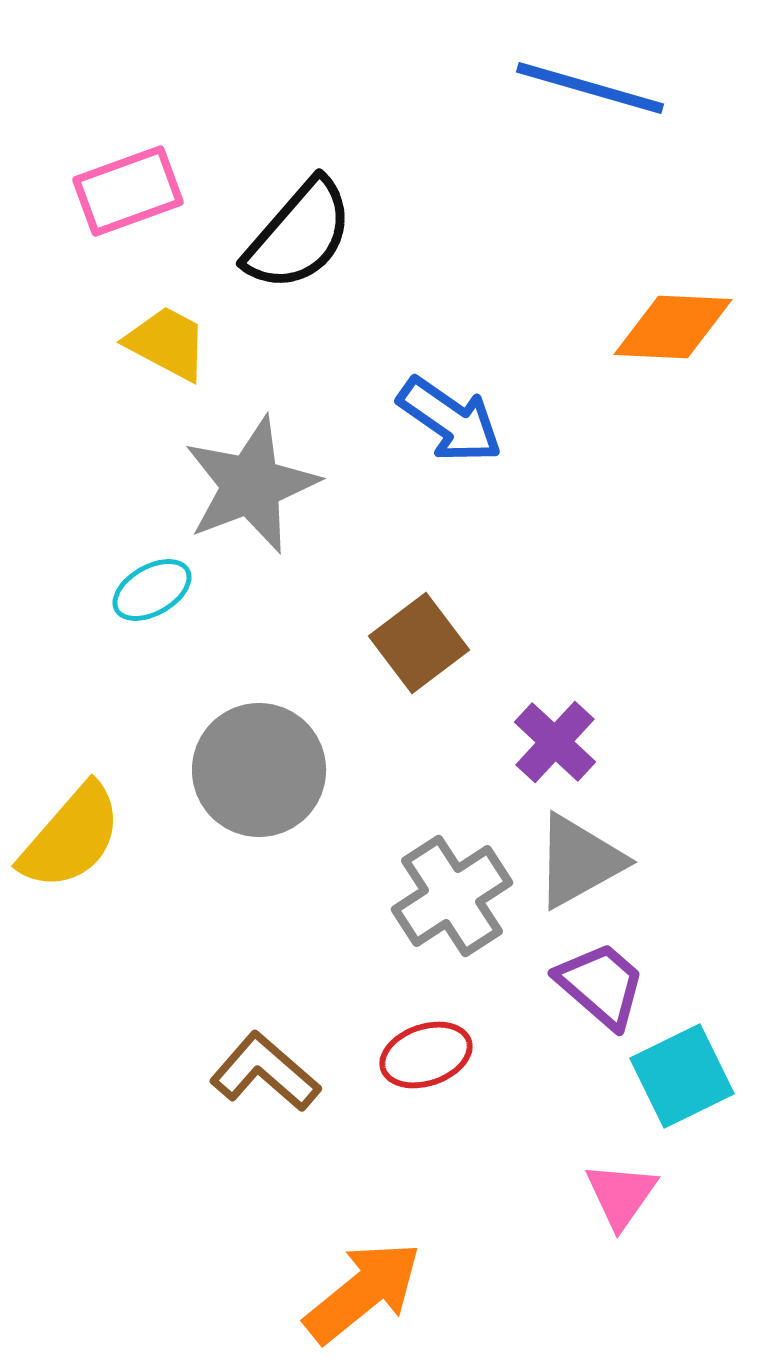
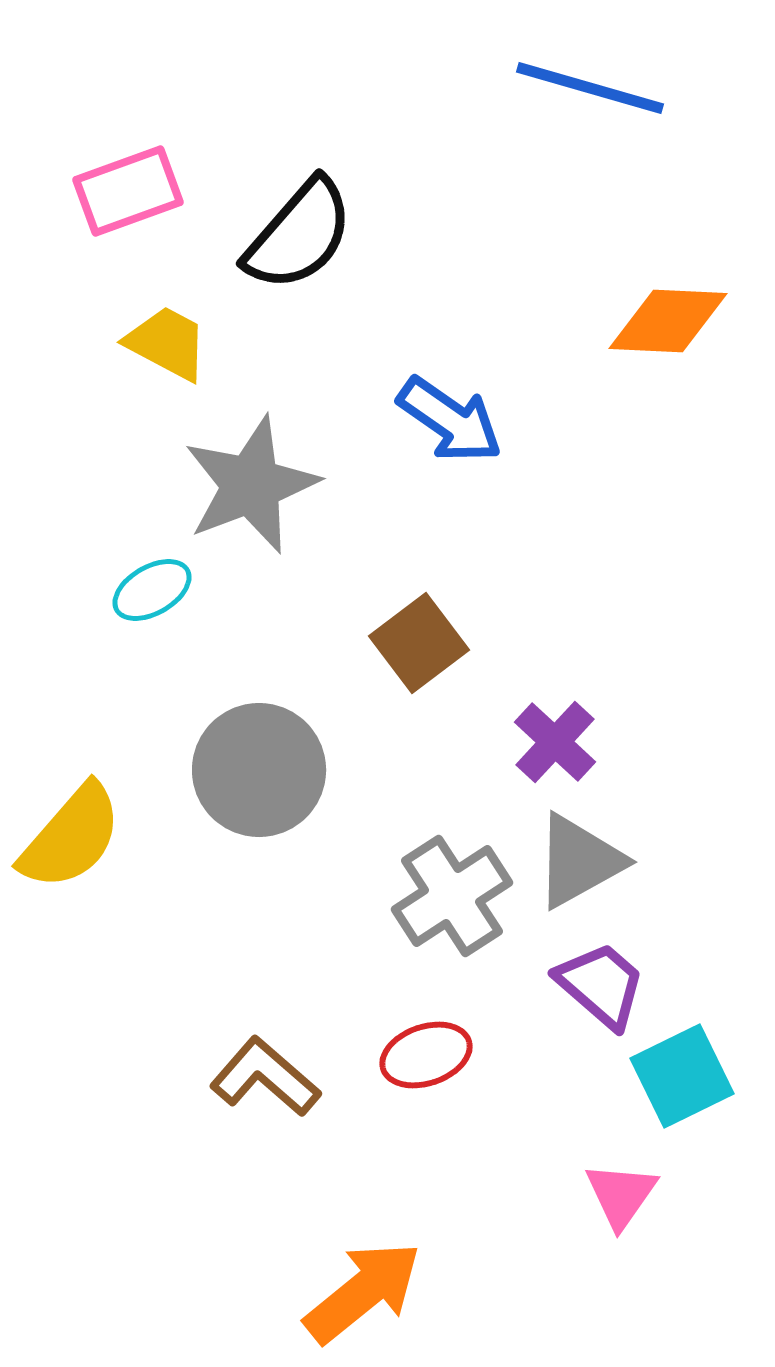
orange diamond: moved 5 px left, 6 px up
brown L-shape: moved 5 px down
